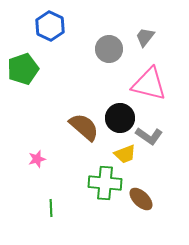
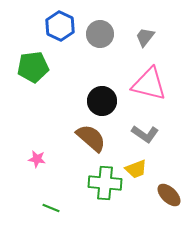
blue hexagon: moved 10 px right
gray circle: moved 9 px left, 15 px up
green pentagon: moved 10 px right, 2 px up; rotated 12 degrees clockwise
black circle: moved 18 px left, 17 px up
brown semicircle: moved 7 px right, 11 px down
gray L-shape: moved 4 px left, 2 px up
yellow trapezoid: moved 11 px right, 15 px down
pink star: rotated 24 degrees clockwise
brown ellipse: moved 28 px right, 4 px up
green line: rotated 66 degrees counterclockwise
